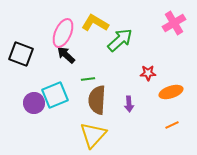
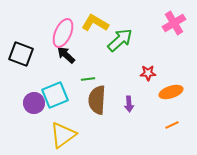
yellow triangle: moved 30 px left; rotated 12 degrees clockwise
